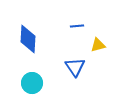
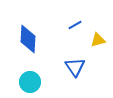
blue line: moved 2 px left, 1 px up; rotated 24 degrees counterclockwise
yellow triangle: moved 5 px up
cyan circle: moved 2 px left, 1 px up
